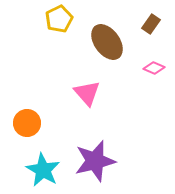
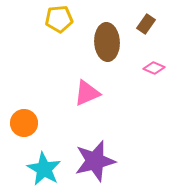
yellow pentagon: rotated 20 degrees clockwise
brown rectangle: moved 5 px left
brown ellipse: rotated 33 degrees clockwise
pink triangle: rotated 48 degrees clockwise
orange circle: moved 3 px left
cyan star: moved 1 px right, 1 px up
